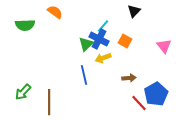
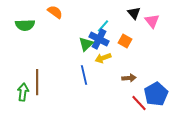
black triangle: moved 2 px down; rotated 24 degrees counterclockwise
pink triangle: moved 12 px left, 25 px up
green arrow: rotated 144 degrees clockwise
brown line: moved 12 px left, 20 px up
